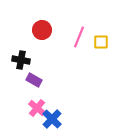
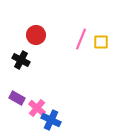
red circle: moved 6 px left, 5 px down
pink line: moved 2 px right, 2 px down
black cross: rotated 18 degrees clockwise
purple rectangle: moved 17 px left, 18 px down
blue cross: moved 1 px left, 1 px down; rotated 18 degrees counterclockwise
